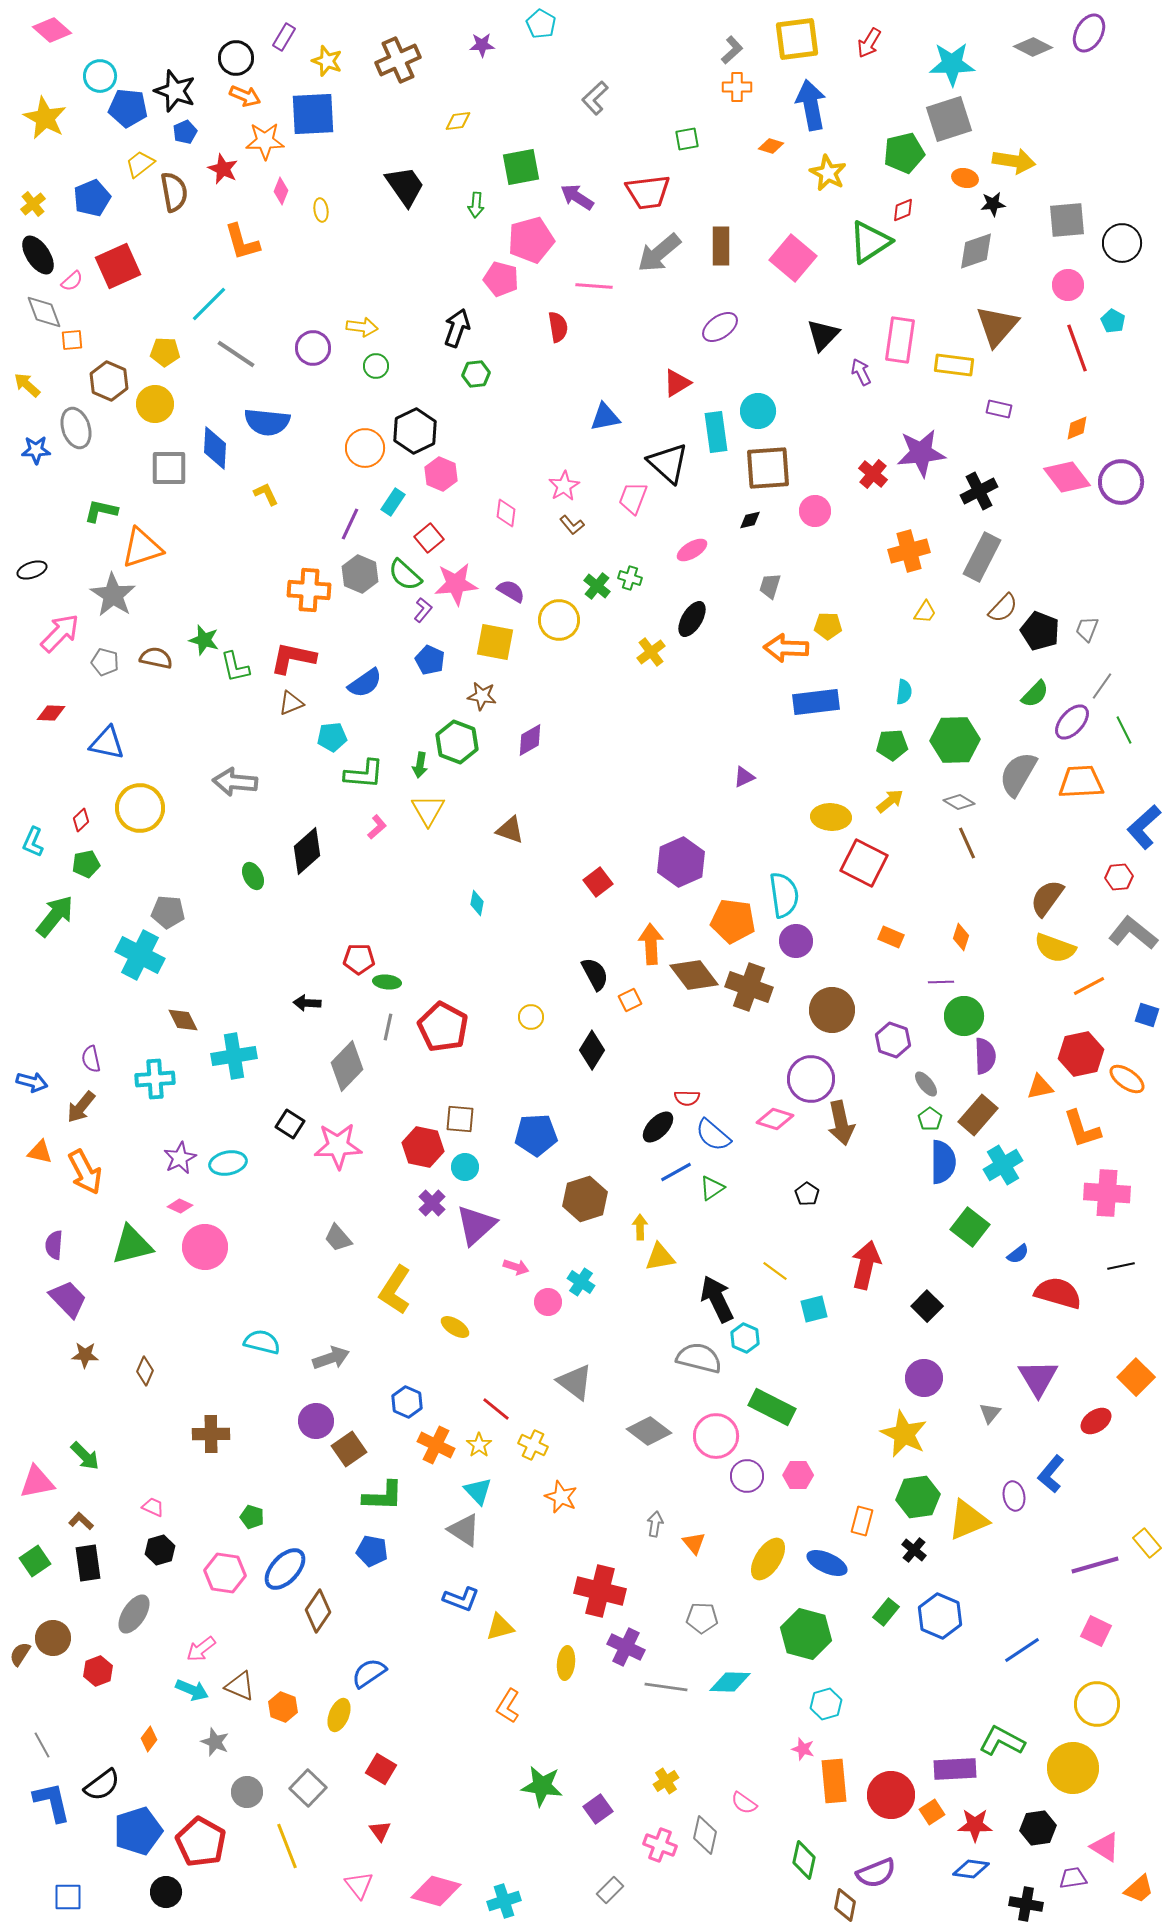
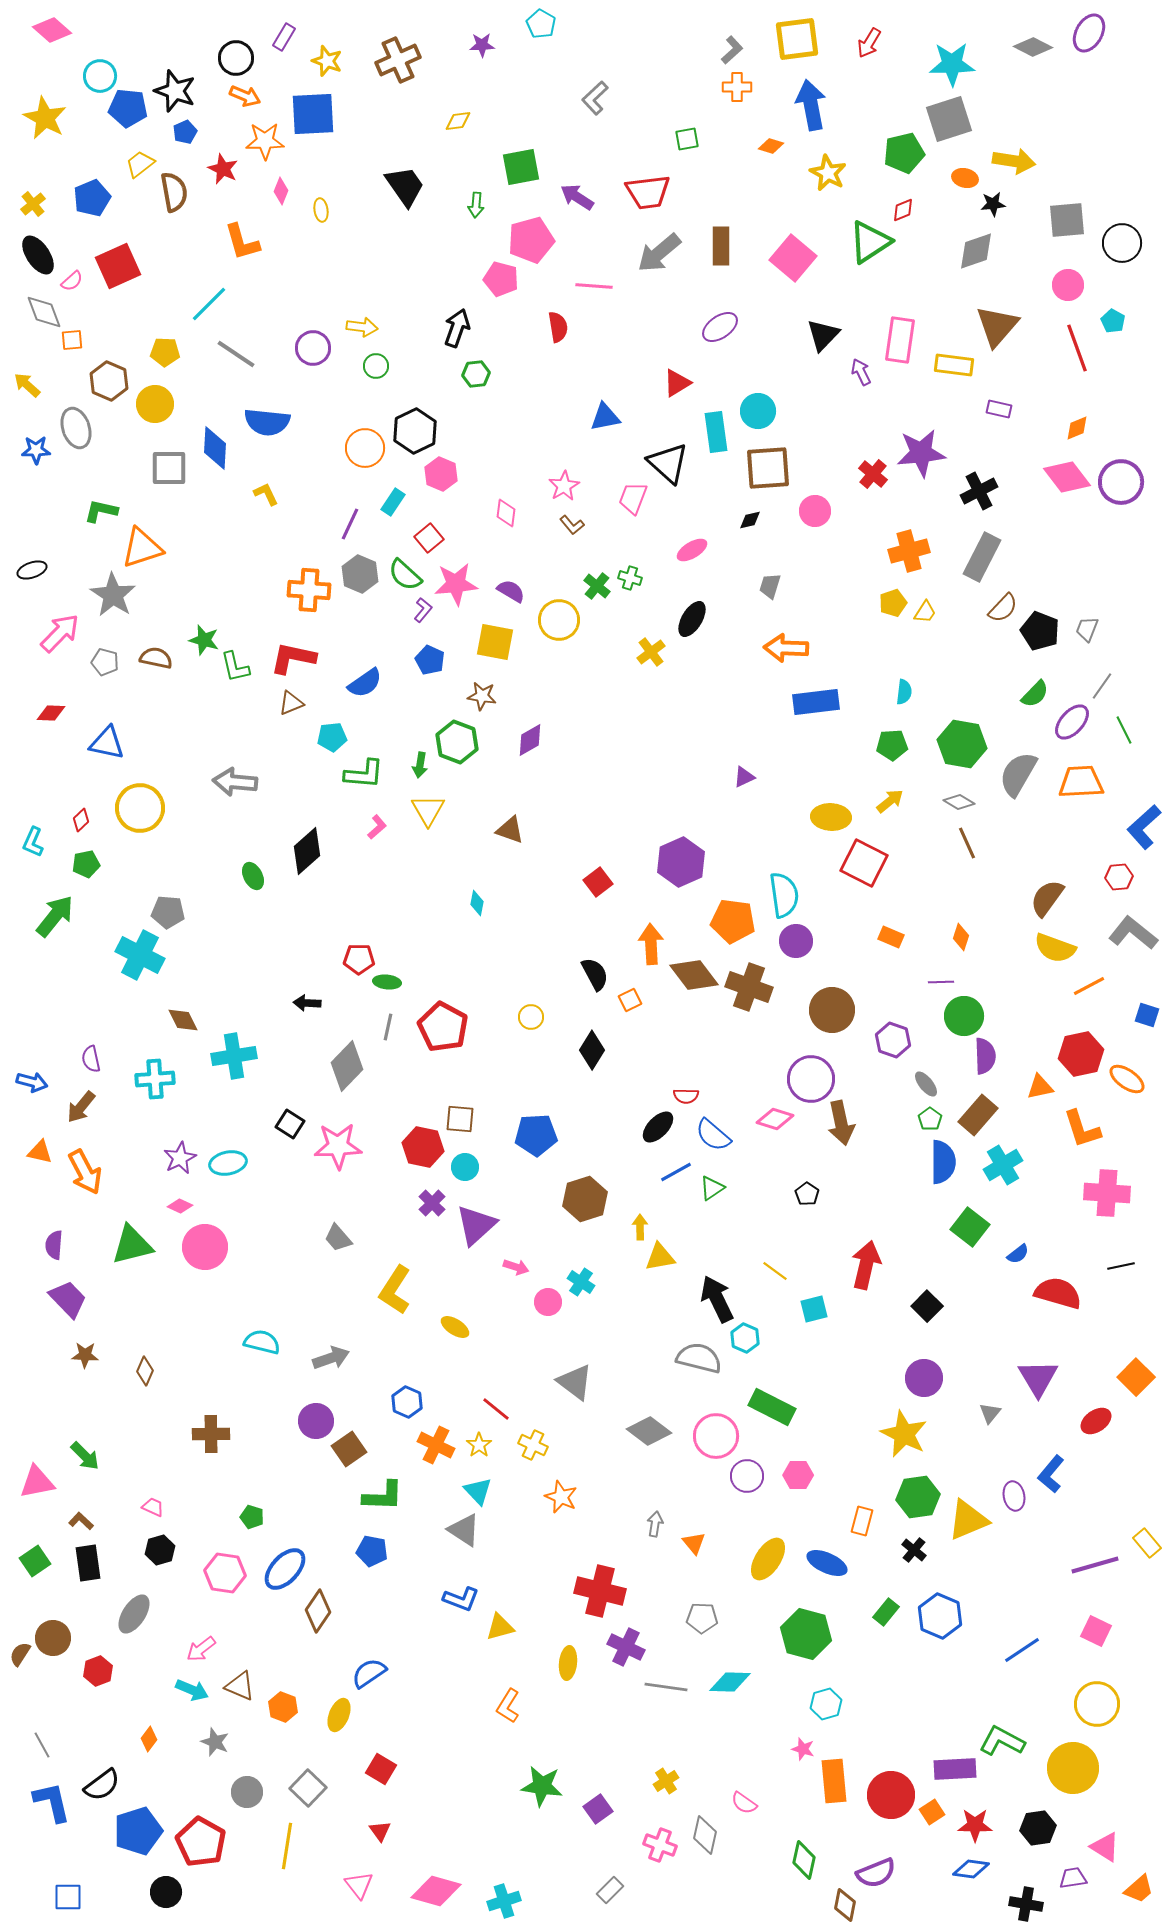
yellow pentagon at (828, 626): moved 65 px right, 23 px up; rotated 20 degrees counterclockwise
green hexagon at (955, 740): moved 7 px right, 4 px down; rotated 12 degrees clockwise
red semicircle at (687, 1098): moved 1 px left, 2 px up
yellow ellipse at (566, 1663): moved 2 px right
yellow line at (287, 1846): rotated 30 degrees clockwise
